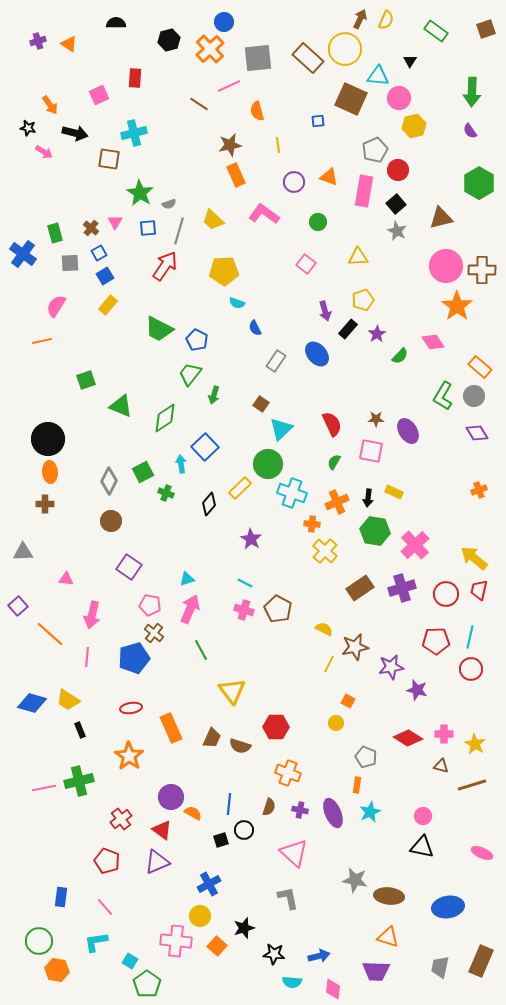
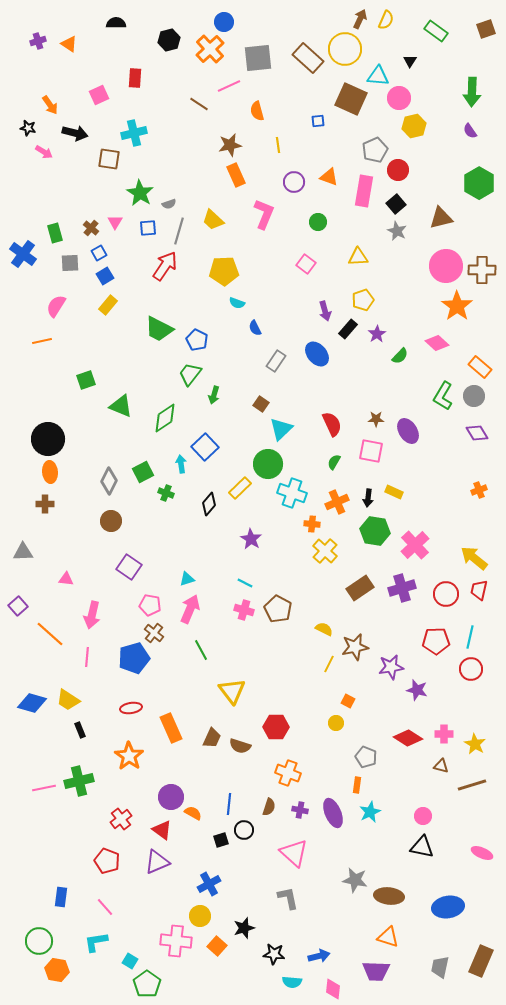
pink L-shape at (264, 214): rotated 76 degrees clockwise
pink diamond at (433, 342): moved 4 px right, 1 px down; rotated 15 degrees counterclockwise
